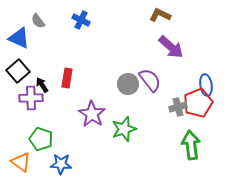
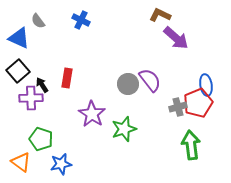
purple arrow: moved 5 px right, 9 px up
blue star: rotated 15 degrees counterclockwise
